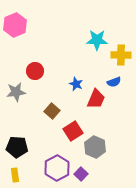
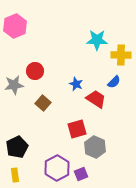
pink hexagon: moved 1 px down
blue semicircle: rotated 24 degrees counterclockwise
gray star: moved 2 px left, 7 px up
red trapezoid: rotated 80 degrees counterclockwise
brown square: moved 9 px left, 8 px up
red square: moved 4 px right, 2 px up; rotated 18 degrees clockwise
black pentagon: rotated 30 degrees counterclockwise
purple square: rotated 24 degrees clockwise
